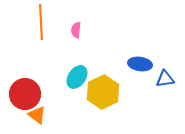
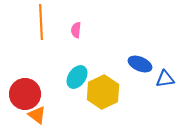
blue ellipse: rotated 15 degrees clockwise
